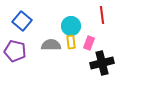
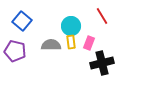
red line: moved 1 px down; rotated 24 degrees counterclockwise
